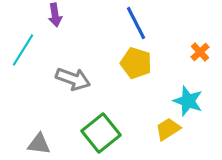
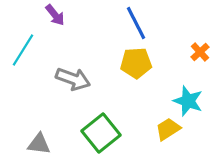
purple arrow: rotated 30 degrees counterclockwise
yellow pentagon: rotated 20 degrees counterclockwise
